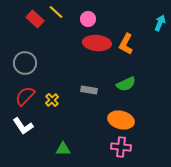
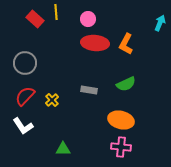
yellow line: rotated 42 degrees clockwise
red ellipse: moved 2 px left
